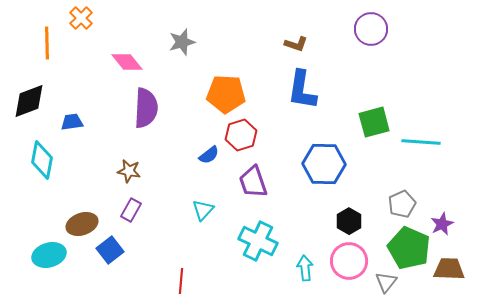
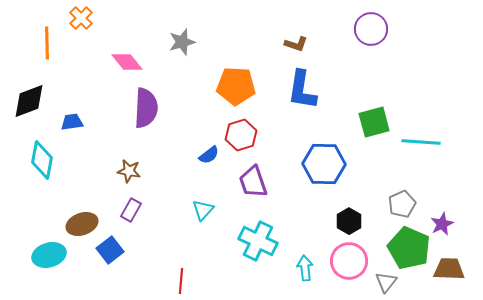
orange pentagon: moved 10 px right, 8 px up
